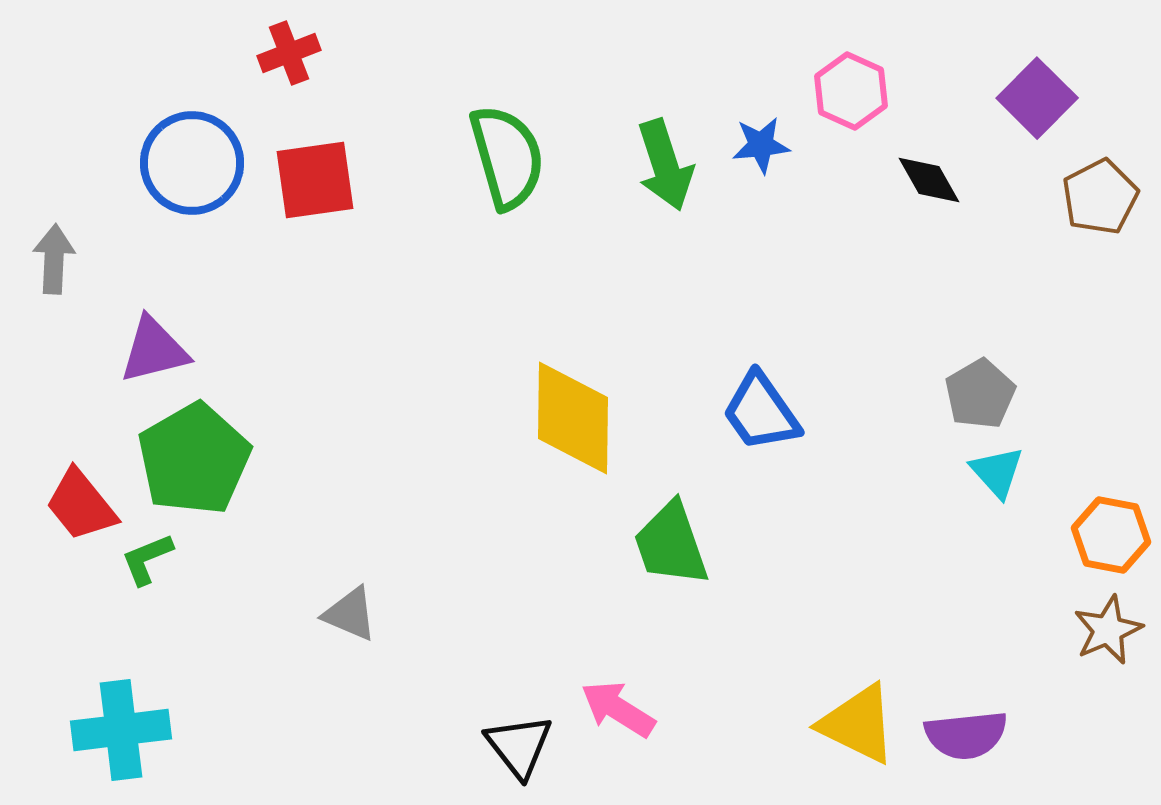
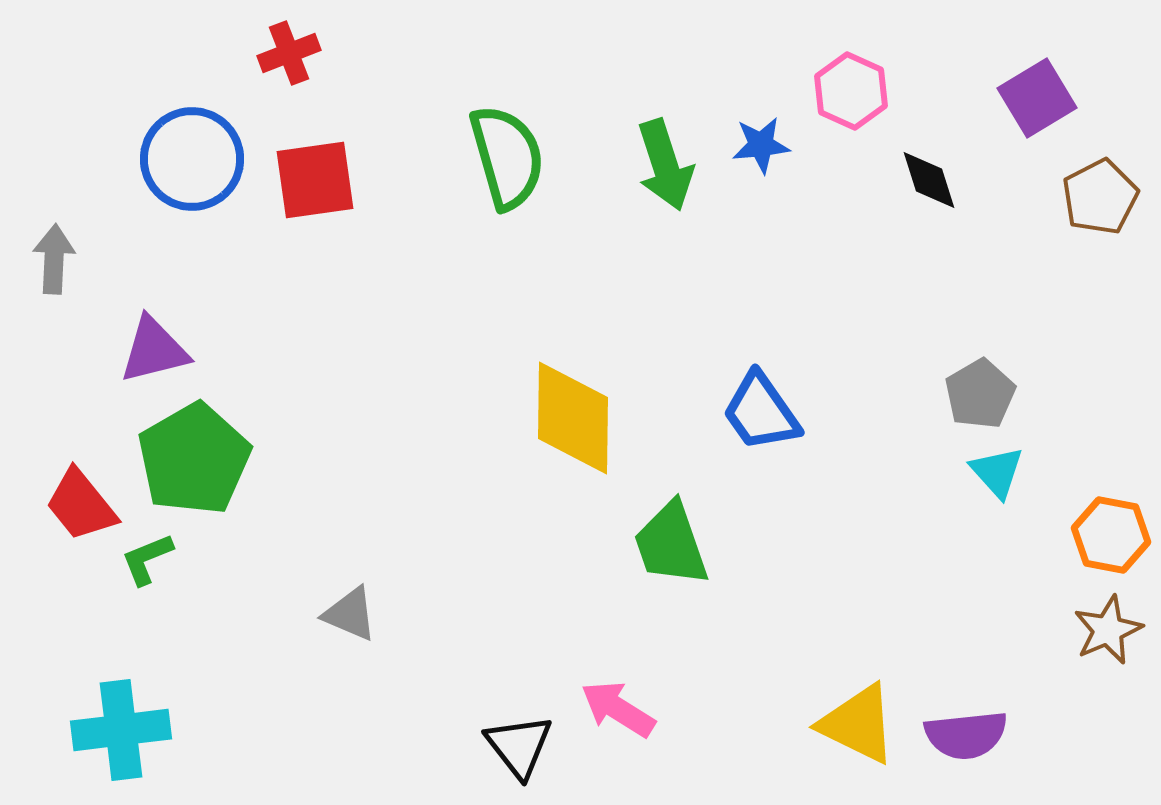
purple square: rotated 14 degrees clockwise
blue circle: moved 4 px up
black diamond: rotated 12 degrees clockwise
